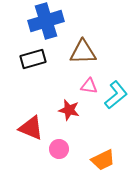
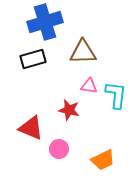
blue cross: moved 1 px left, 1 px down
cyan L-shape: rotated 44 degrees counterclockwise
